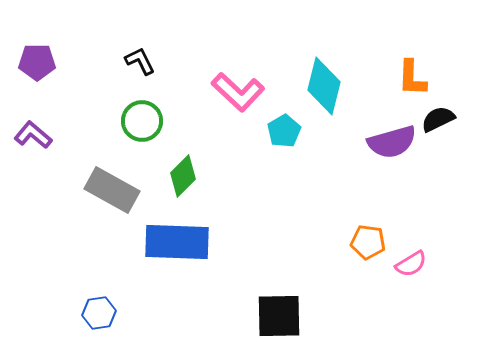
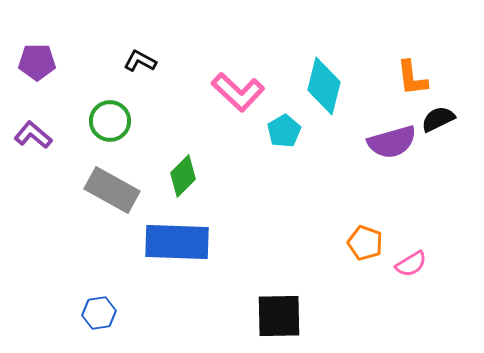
black L-shape: rotated 36 degrees counterclockwise
orange L-shape: rotated 9 degrees counterclockwise
green circle: moved 32 px left
orange pentagon: moved 3 px left, 1 px down; rotated 12 degrees clockwise
